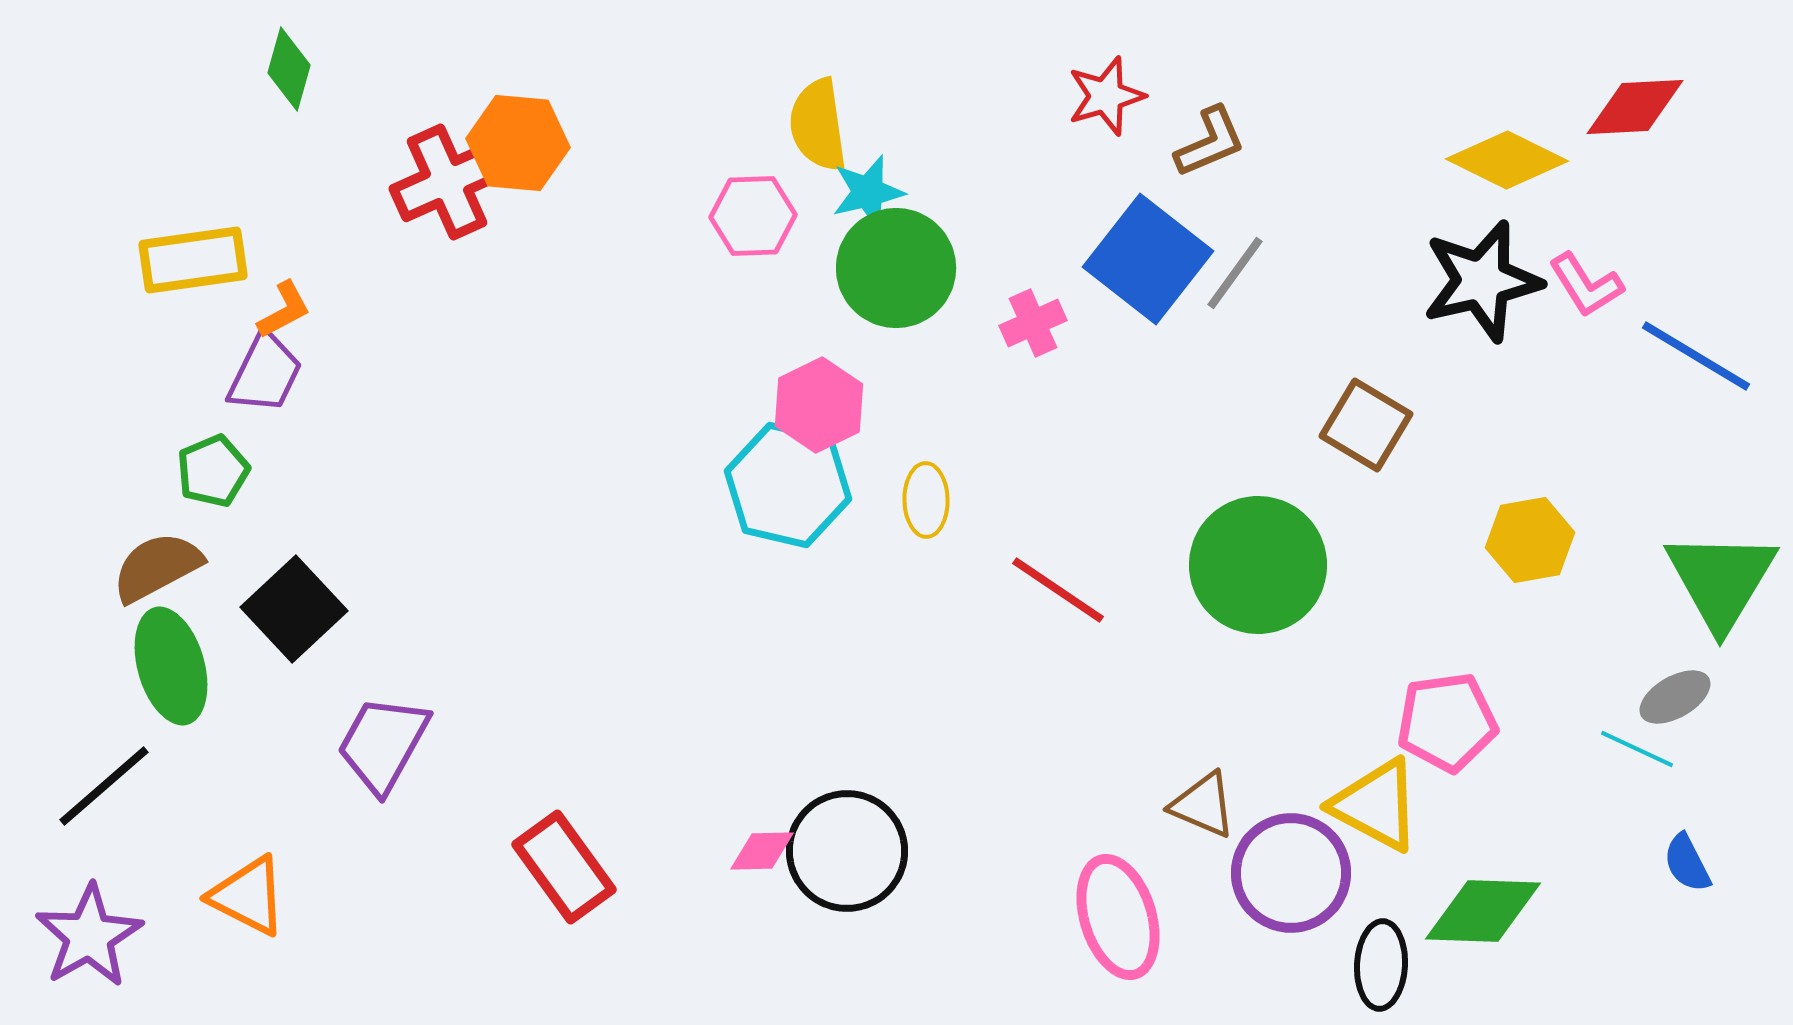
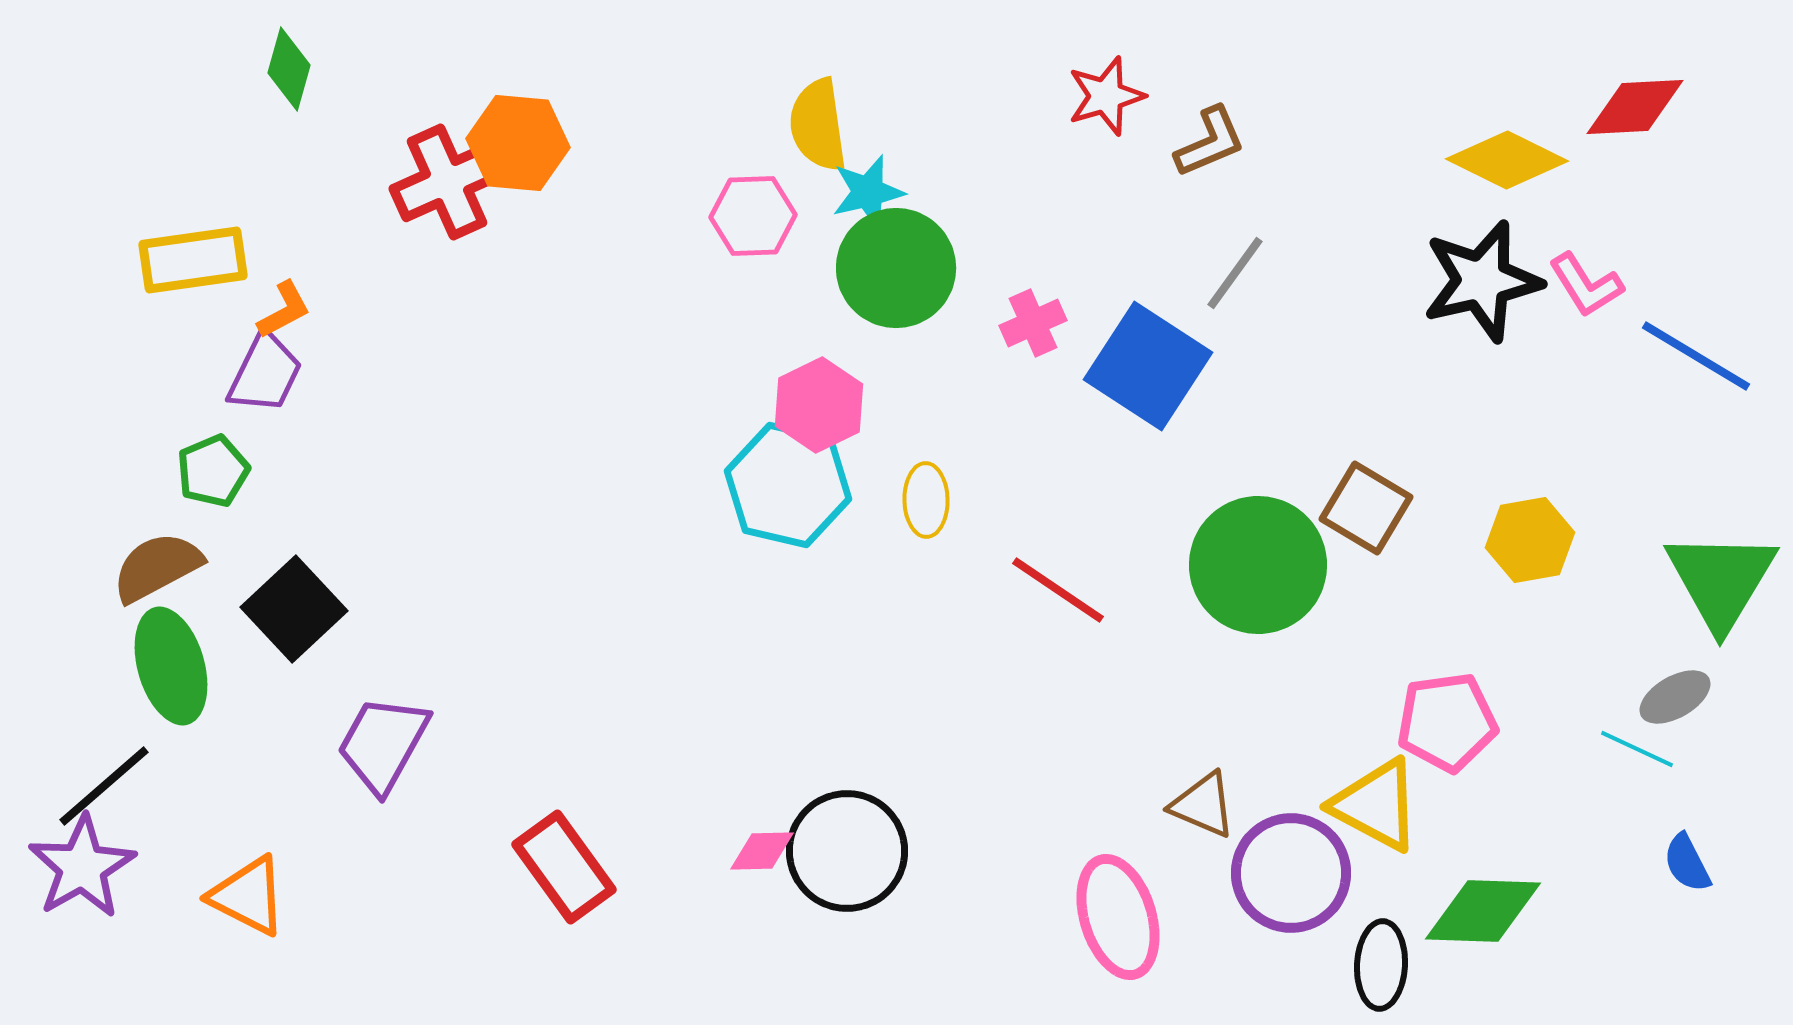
blue square at (1148, 259): moved 107 px down; rotated 5 degrees counterclockwise
brown square at (1366, 425): moved 83 px down
purple star at (89, 936): moved 7 px left, 69 px up
